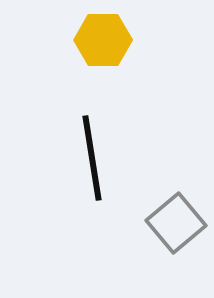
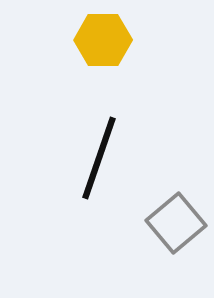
black line: moved 7 px right; rotated 28 degrees clockwise
